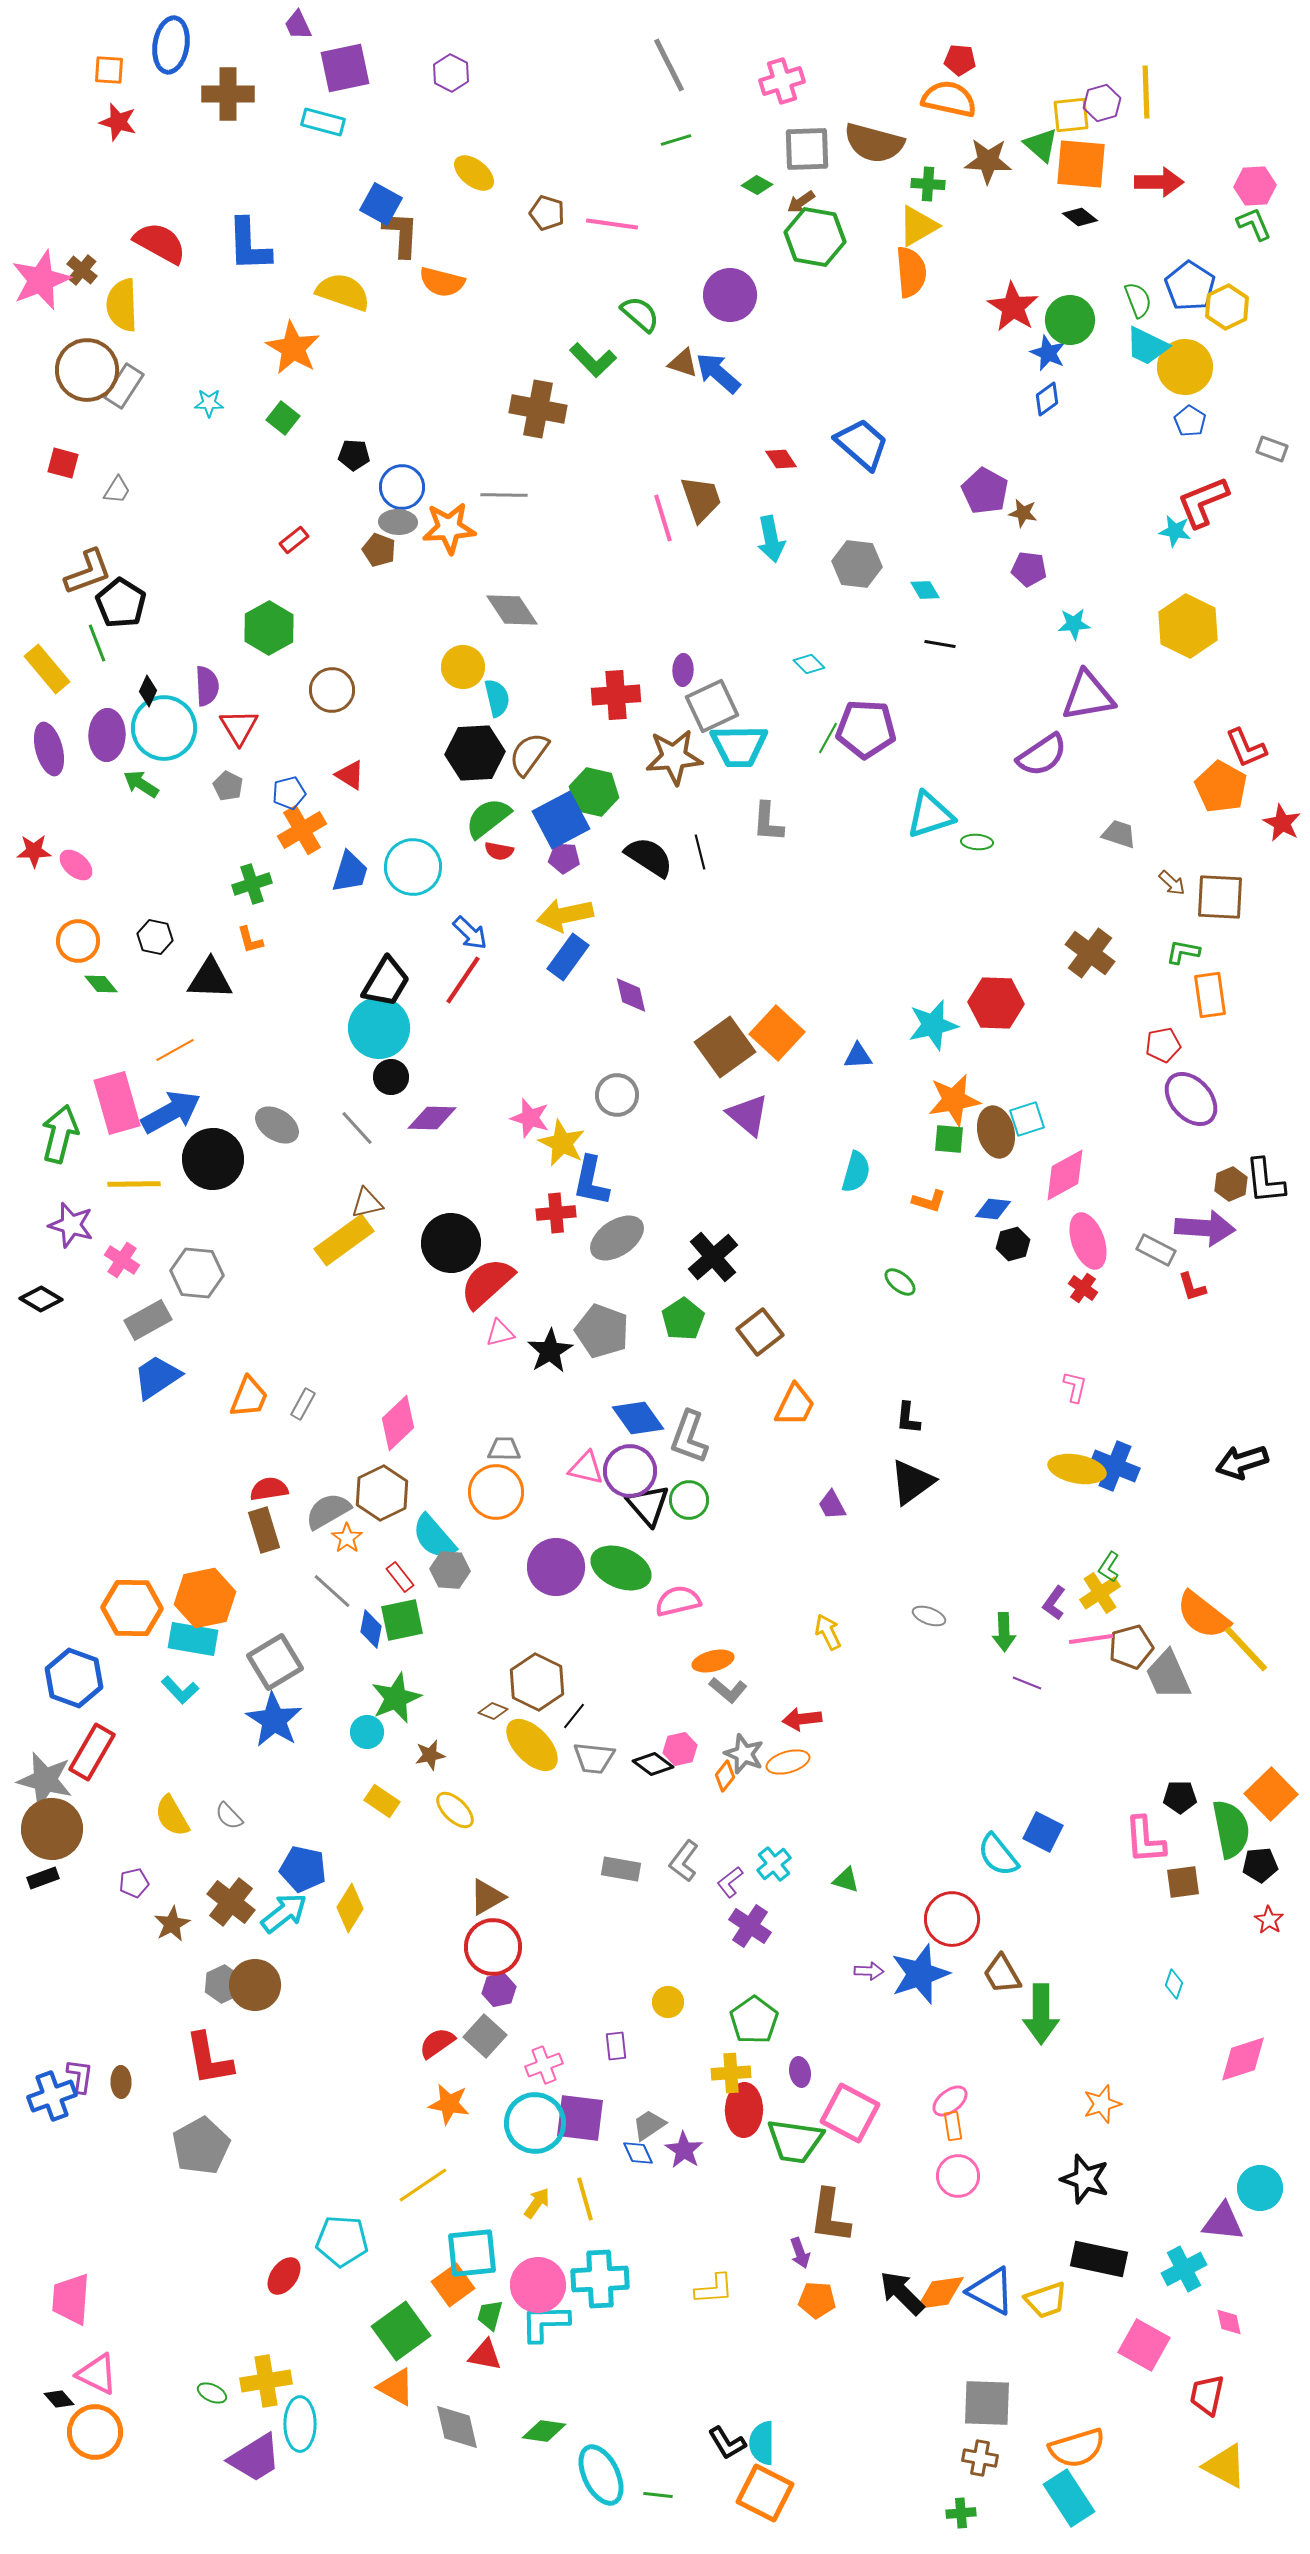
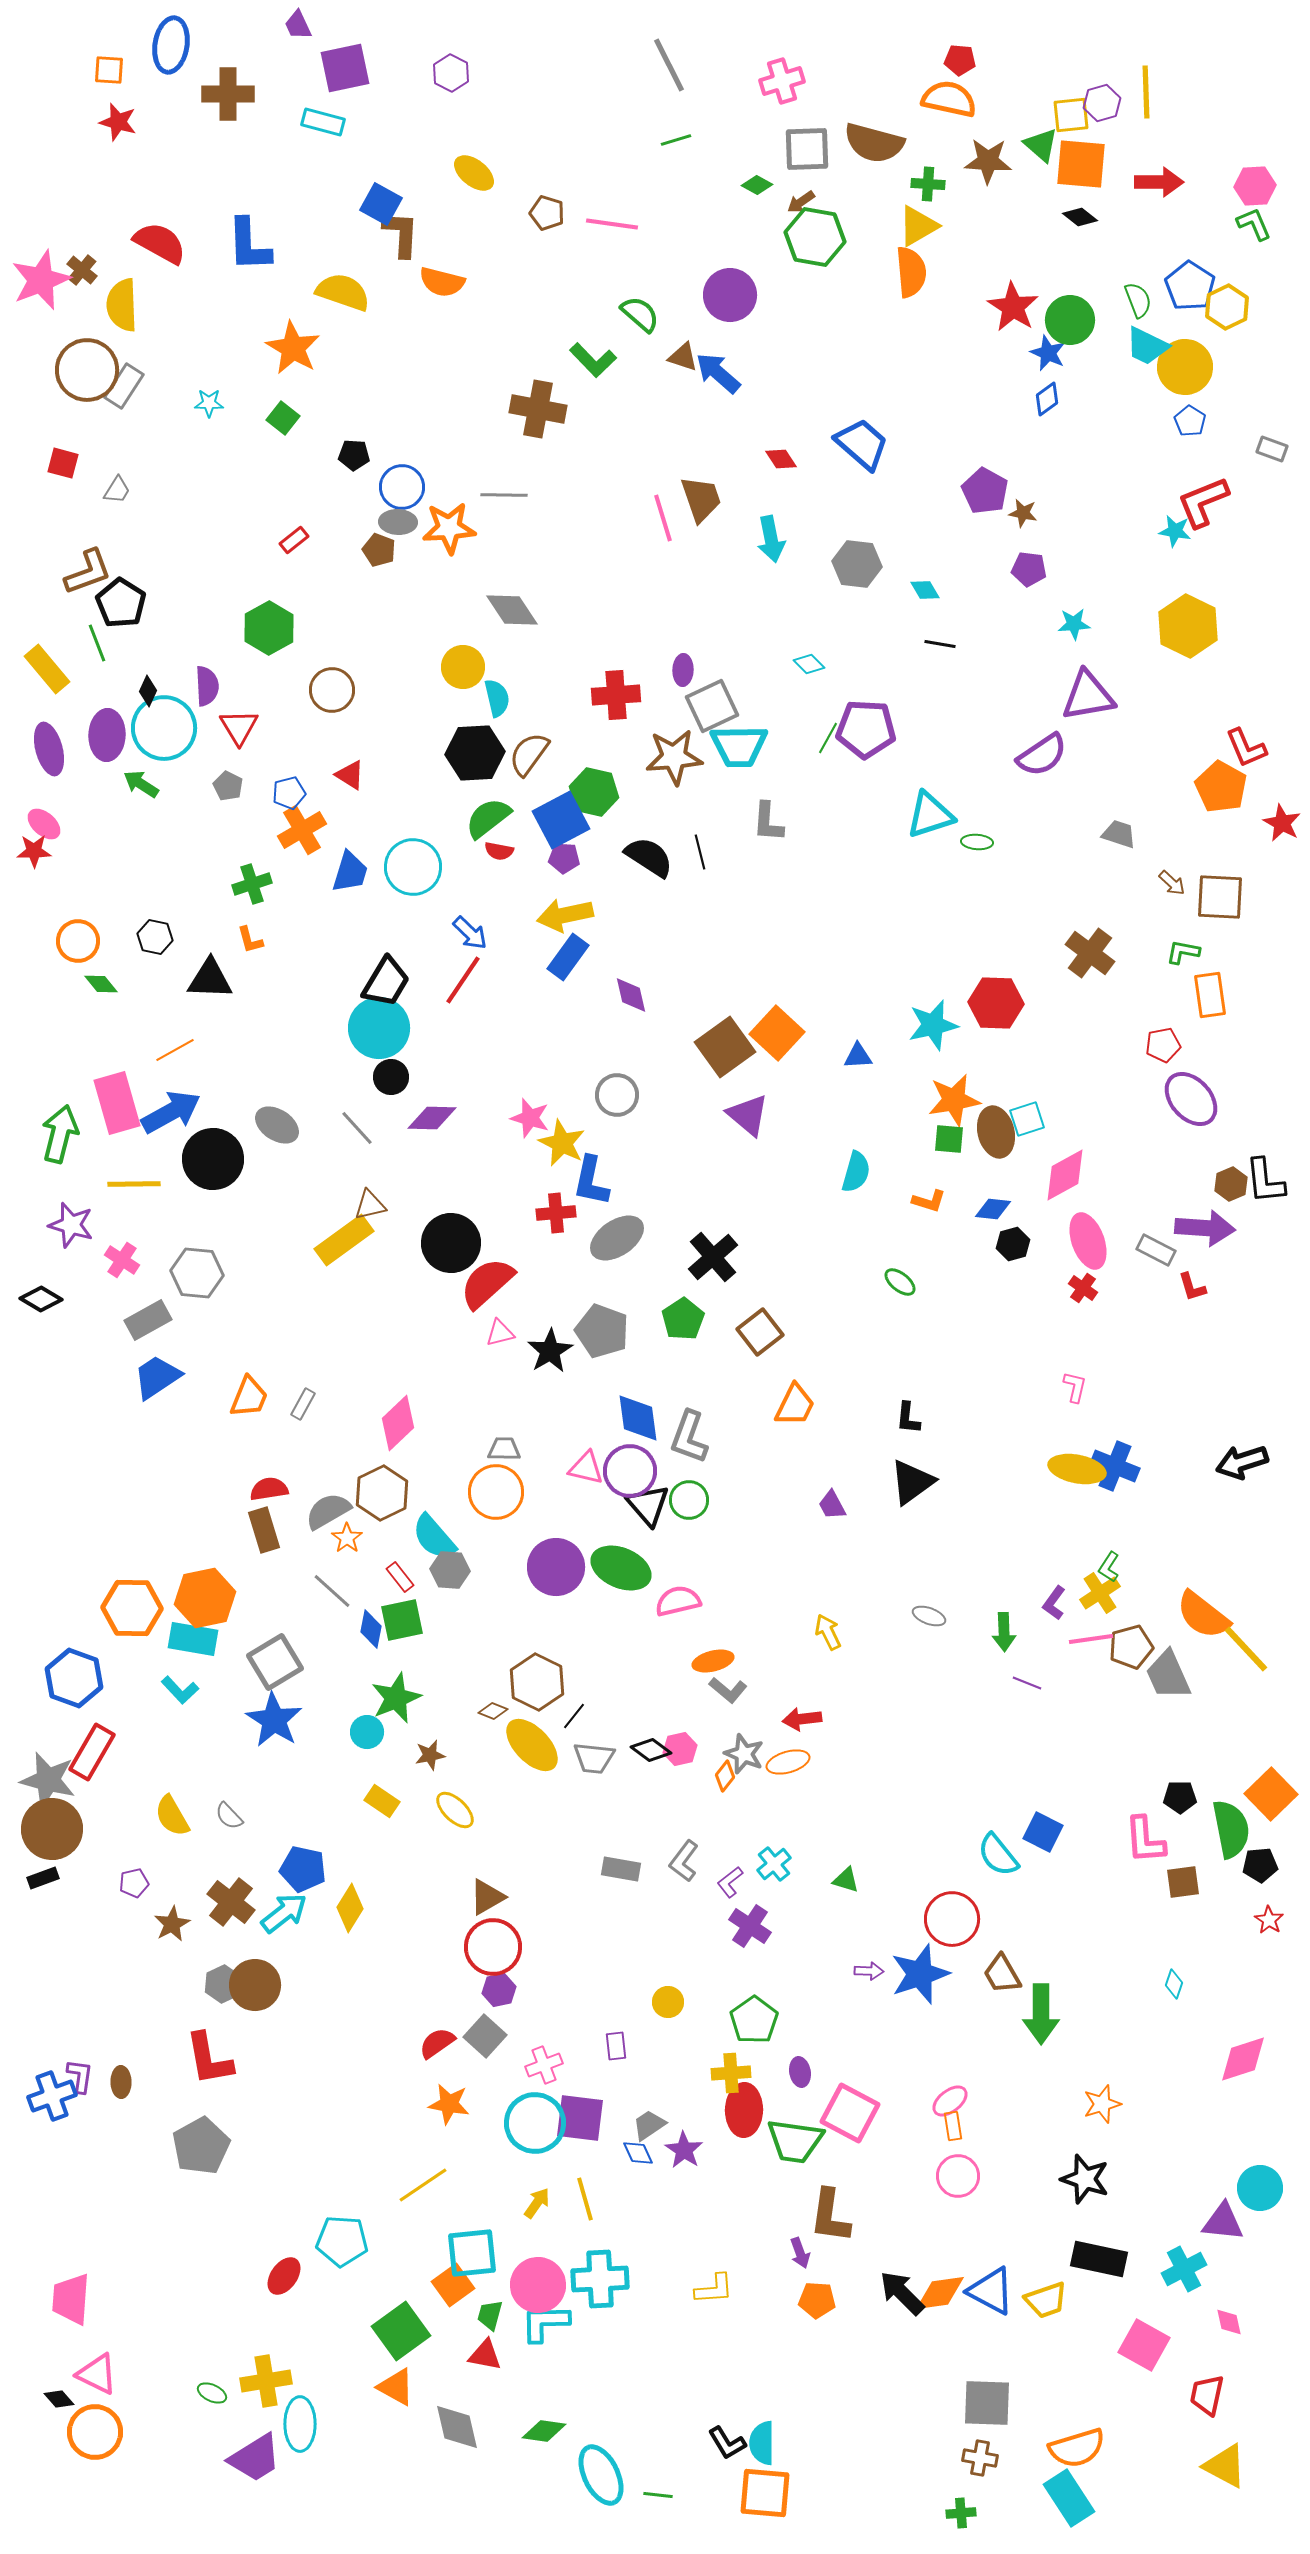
brown triangle at (683, 363): moved 6 px up
pink ellipse at (76, 865): moved 32 px left, 41 px up
brown triangle at (367, 1203): moved 3 px right, 2 px down
blue diamond at (638, 1418): rotated 28 degrees clockwise
black diamond at (653, 1764): moved 2 px left, 14 px up
gray star at (45, 1780): moved 3 px right
orange square at (765, 2493): rotated 22 degrees counterclockwise
